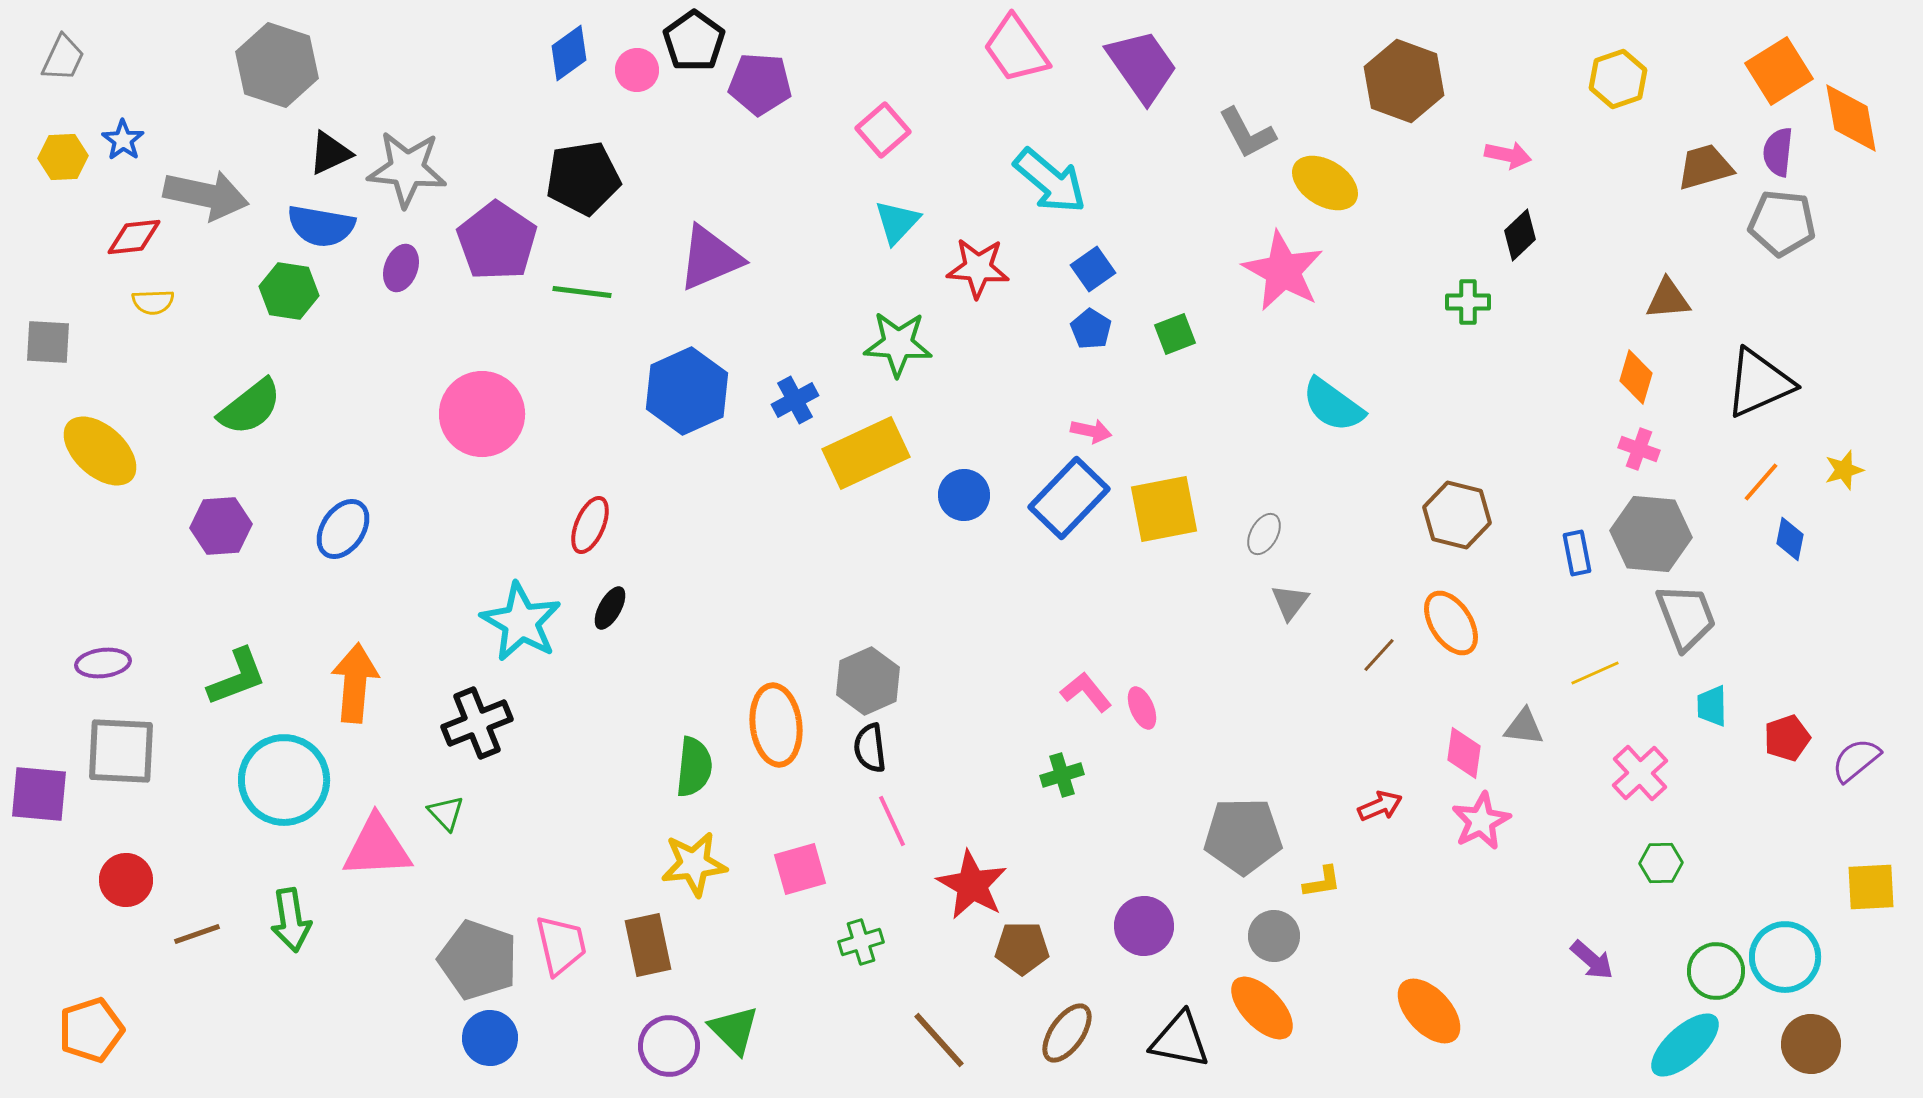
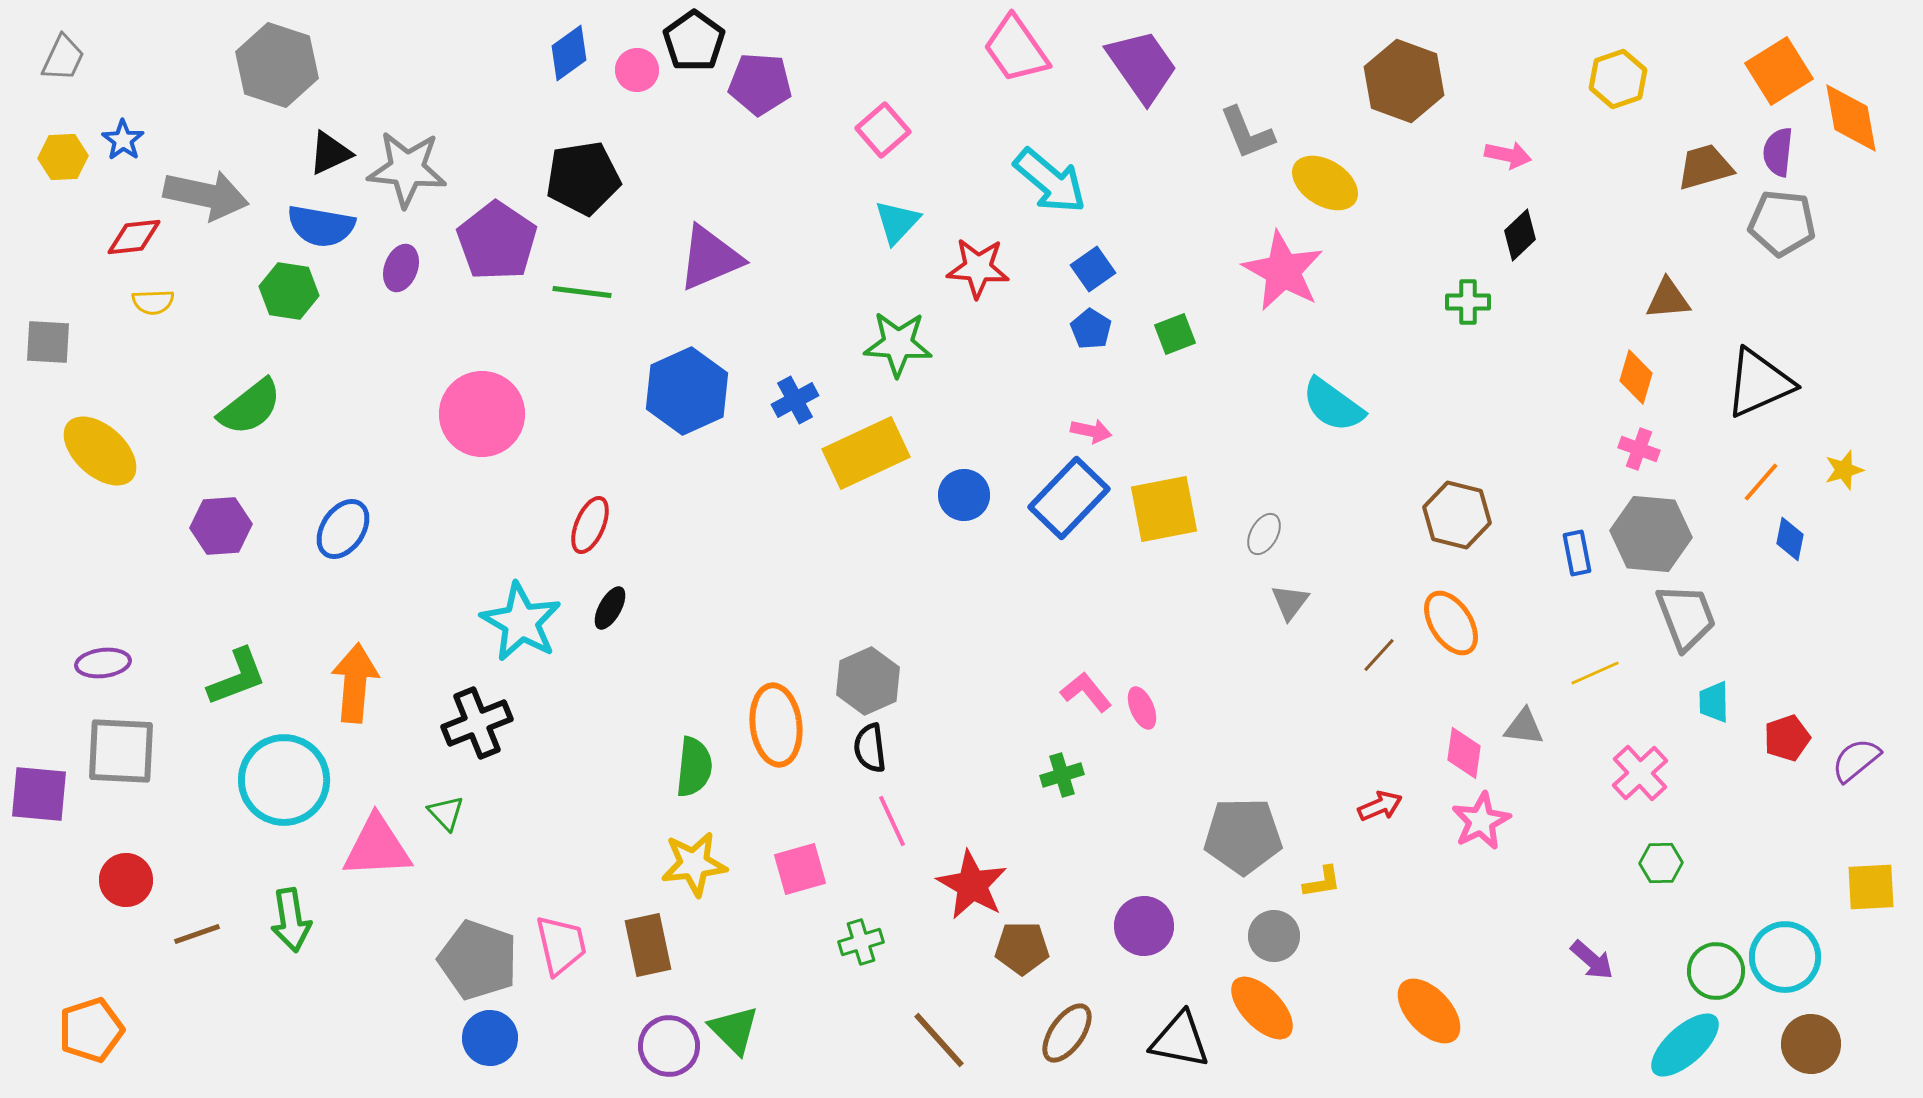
gray L-shape at (1247, 133): rotated 6 degrees clockwise
cyan trapezoid at (1712, 706): moved 2 px right, 4 px up
